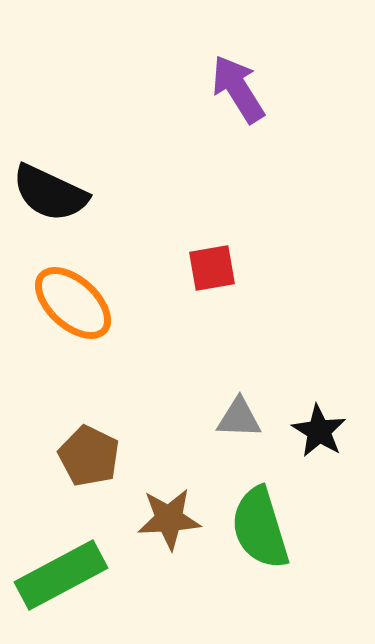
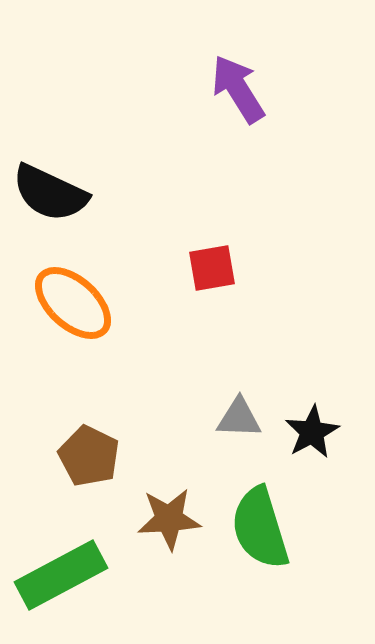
black star: moved 7 px left, 1 px down; rotated 12 degrees clockwise
